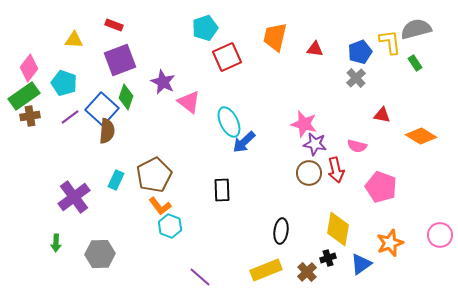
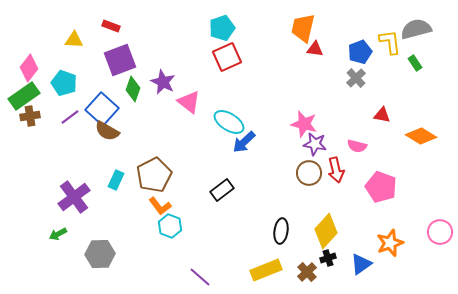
red rectangle at (114, 25): moved 3 px left, 1 px down
cyan pentagon at (205, 28): moved 17 px right
orange trapezoid at (275, 37): moved 28 px right, 9 px up
green diamond at (126, 97): moved 7 px right, 8 px up
cyan ellipse at (229, 122): rotated 32 degrees counterclockwise
brown semicircle at (107, 131): rotated 115 degrees clockwise
black rectangle at (222, 190): rotated 55 degrees clockwise
yellow diamond at (338, 229): moved 12 px left, 2 px down; rotated 32 degrees clockwise
pink circle at (440, 235): moved 3 px up
green arrow at (56, 243): moved 2 px right, 9 px up; rotated 60 degrees clockwise
